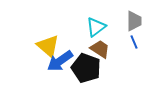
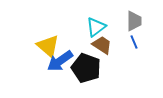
brown trapezoid: moved 2 px right, 4 px up
